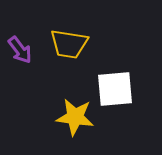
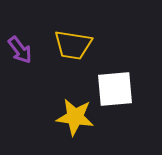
yellow trapezoid: moved 4 px right, 1 px down
